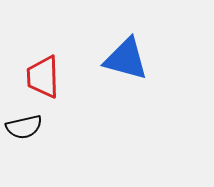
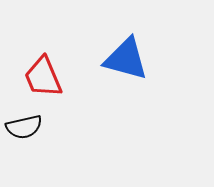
red trapezoid: rotated 21 degrees counterclockwise
